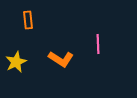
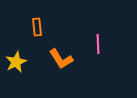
orange rectangle: moved 9 px right, 7 px down
orange L-shape: rotated 25 degrees clockwise
